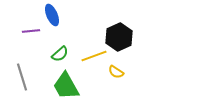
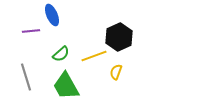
green semicircle: moved 1 px right
yellow semicircle: rotated 77 degrees clockwise
gray line: moved 4 px right
